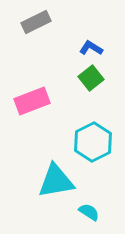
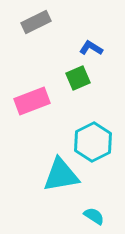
green square: moved 13 px left; rotated 15 degrees clockwise
cyan triangle: moved 5 px right, 6 px up
cyan semicircle: moved 5 px right, 4 px down
